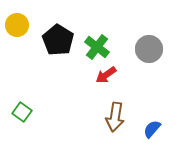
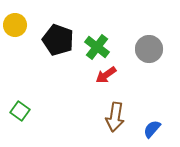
yellow circle: moved 2 px left
black pentagon: rotated 12 degrees counterclockwise
green square: moved 2 px left, 1 px up
